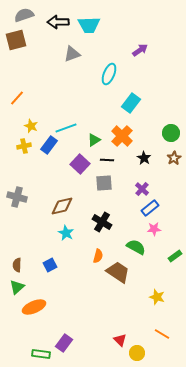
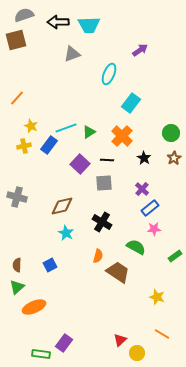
green triangle at (94, 140): moved 5 px left, 8 px up
red triangle at (120, 340): rotated 32 degrees clockwise
